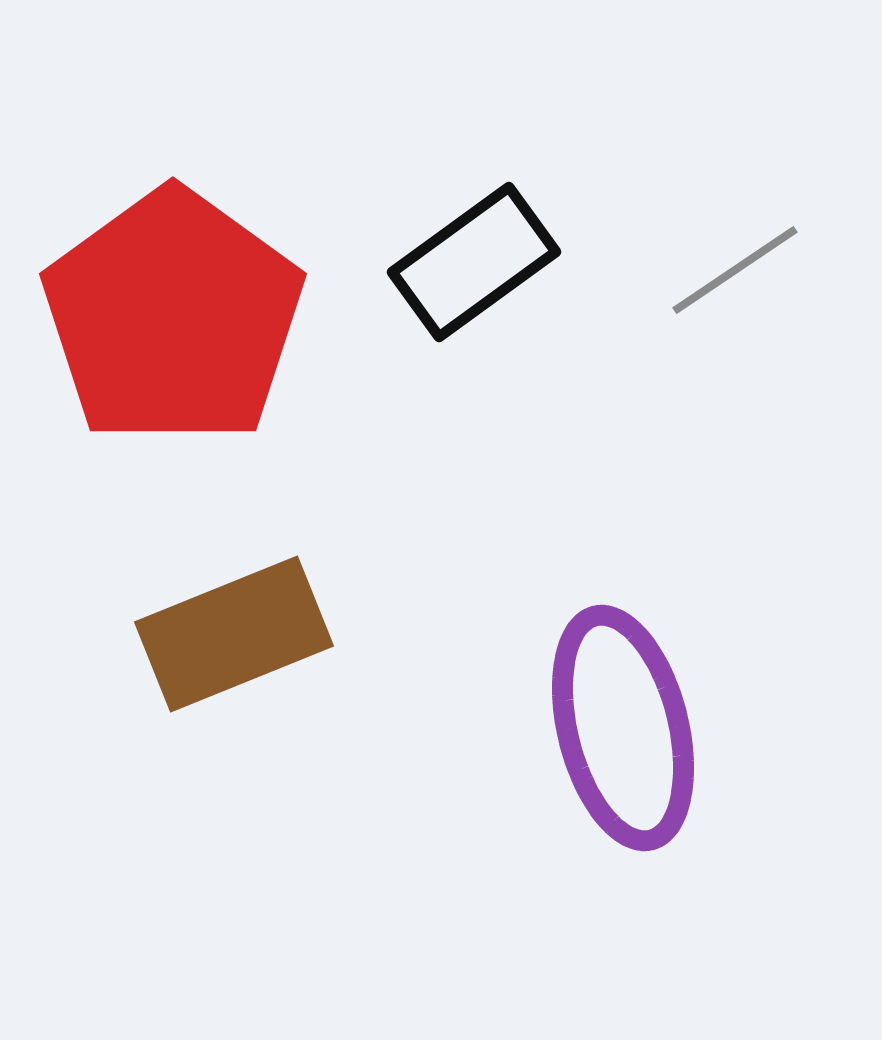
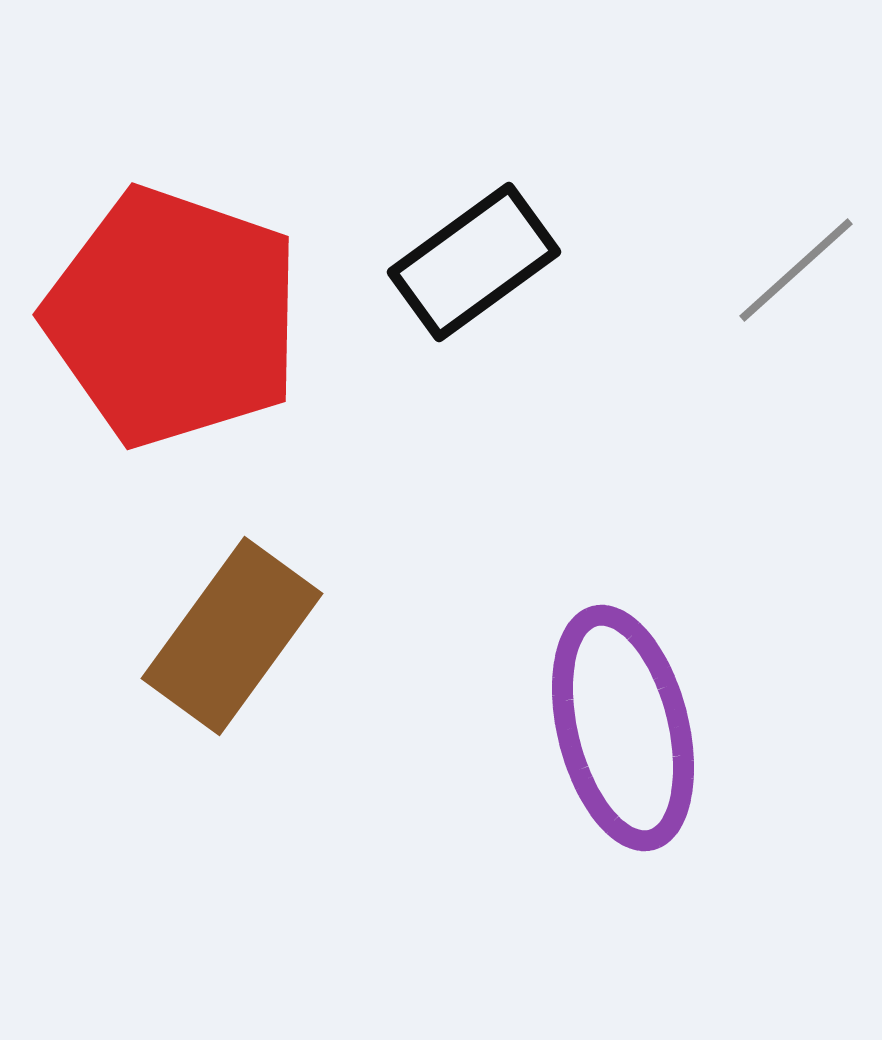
gray line: moved 61 px right; rotated 8 degrees counterclockwise
red pentagon: rotated 17 degrees counterclockwise
brown rectangle: moved 2 px left, 2 px down; rotated 32 degrees counterclockwise
